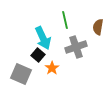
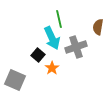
green line: moved 6 px left, 1 px up
cyan arrow: moved 9 px right
gray square: moved 6 px left, 6 px down
